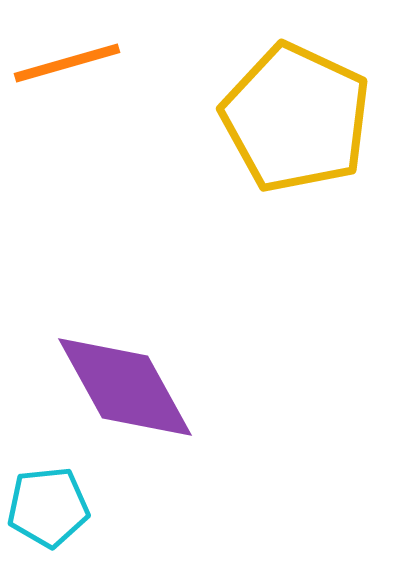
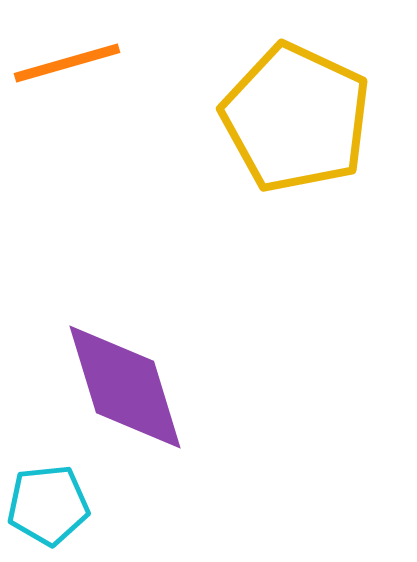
purple diamond: rotated 12 degrees clockwise
cyan pentagon: moved 2 px up
